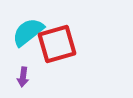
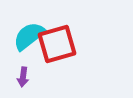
cyan semicircle: moved 1 px right, 4 px down
